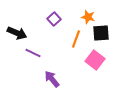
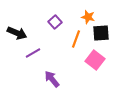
purple square: moved 1 px right, 3 px down
purple line: rotated 56 degrees counterclockwise
